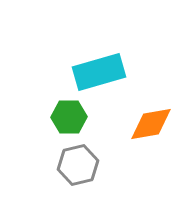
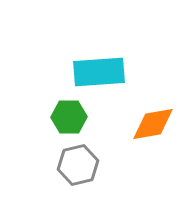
cyan rectangle: rotated 12 degrees clockwise
orange diamond: moved 2 px right
